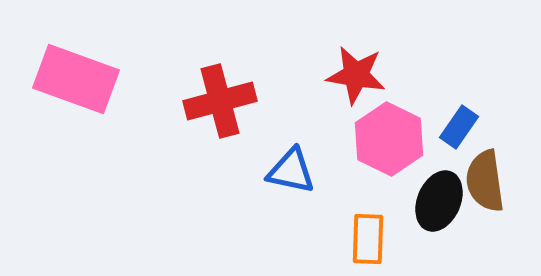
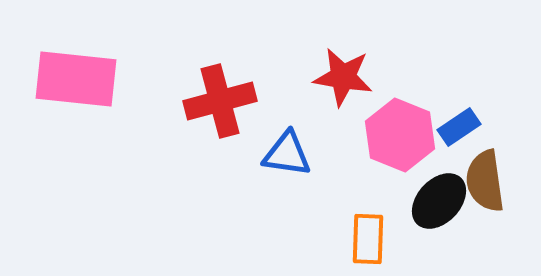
red star: moved 13 px left, 2 px down
pink rectangle: rotated 14 degrees counterclockwise
blue rectangle: rotated 21 degrees clockwise
pink hexagon: moved 11 px right, 4 px up; rotated 4 degrees counterclockwise
blue triangle: moved 4 px left, 17 px up; rotated 4 degrees counterclockwise
black ellipse: rotated 20 degrees clockwise
